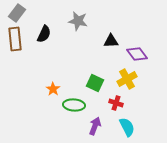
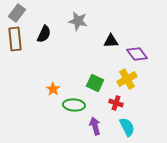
purple arrow: rotated 36 degrees counterclockwise
